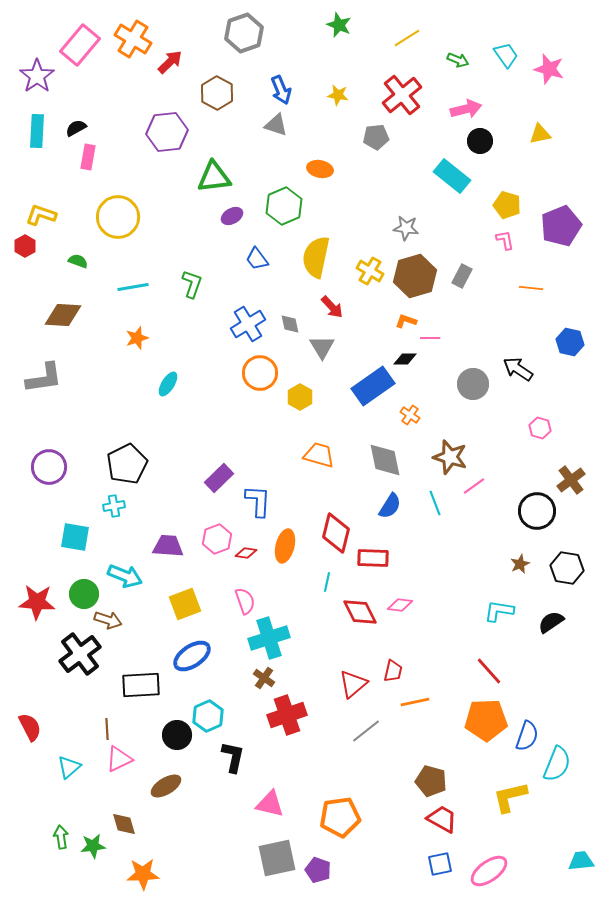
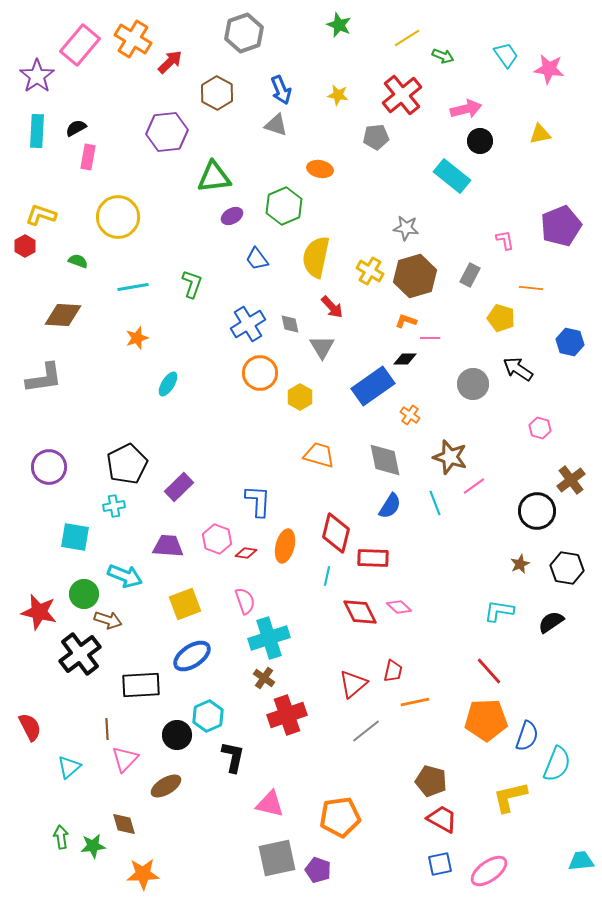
green arrow at (458, 60): moved 15 px left, 4 px up
pink star at (549, 69): rotated 8 degrees counterclockwise
yellow pentagon at (507, 205): moved 6 px left, 113 px down
gray rectangle at (462, 276): moved 8 px right, 1 px up
purple rectangle at (219, 478): moved 40 px left, 9 px down
pink hexagon at (217, 539): rotated 20 degrees counterclockwise
cyan line at (327, 582): moved 6 px up
red star at (37, 602): moved 2 px right, 10 px down; rotated 9 degrees clockwise
pink diamond at (400, 605): moved 1 px left, 2 px down; rotated 35 degrees clockwise
pink triangle at (119, 759): moved 6 px right; rotated 20 degrees counterclockwise
